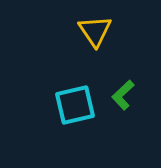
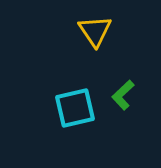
cyan square: moved 3 px down
